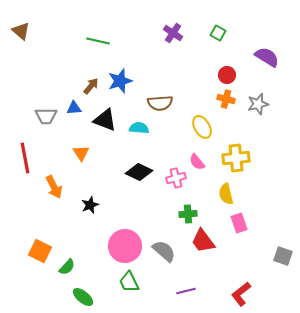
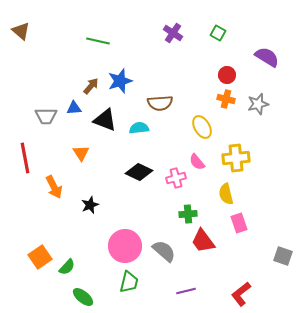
cyan semicircle: rotated 12 degrees counterclockwise
orange square: moved 6 px down; rotated 30 degrees clockwise
green trapezoid: rotated 140 degrees counterclockwise
